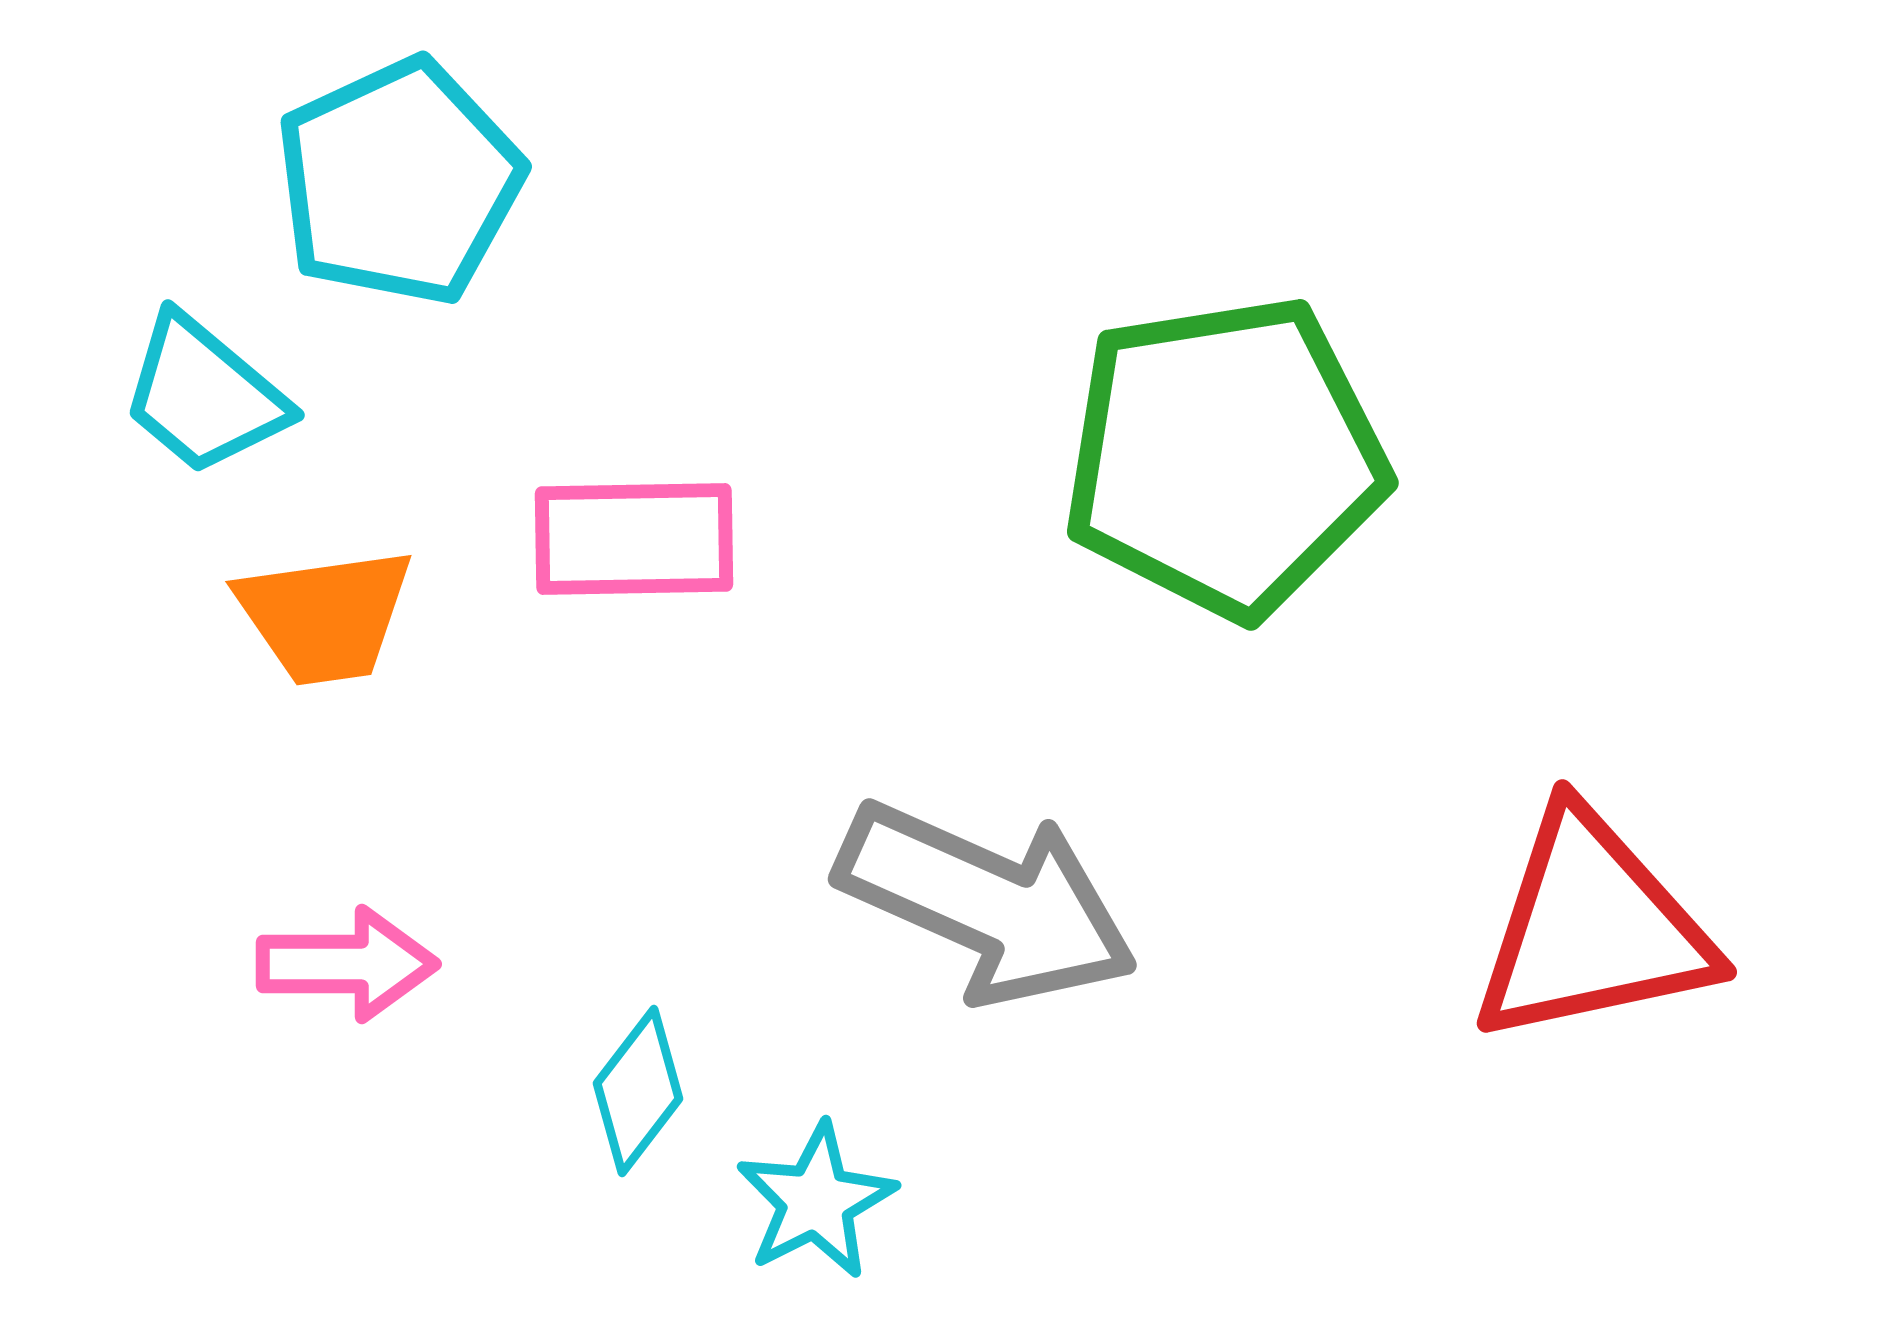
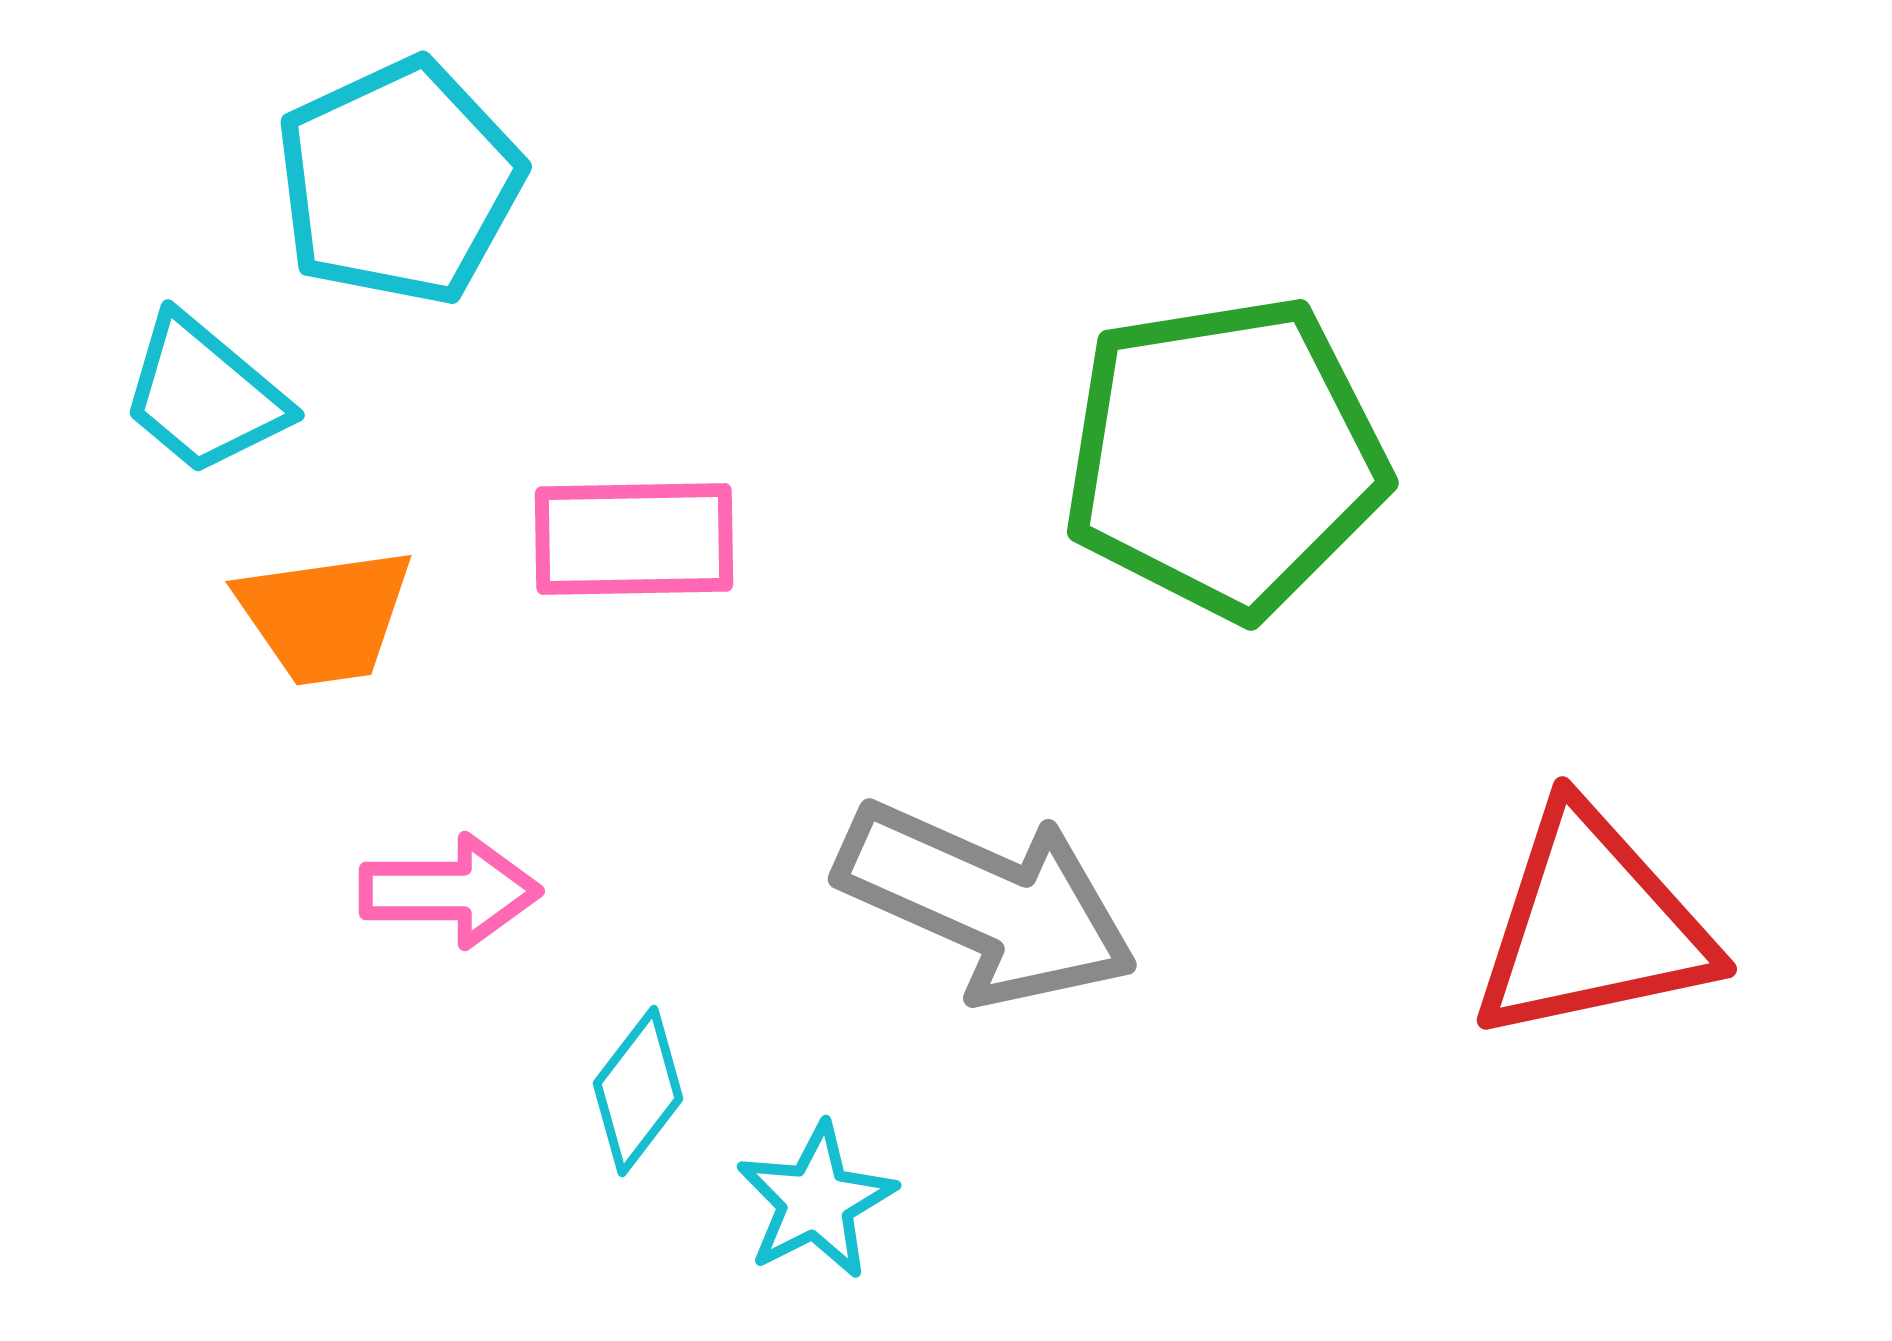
red triangle: moved 3 px up
pink arrow: moved 103 px right, 73 px up
